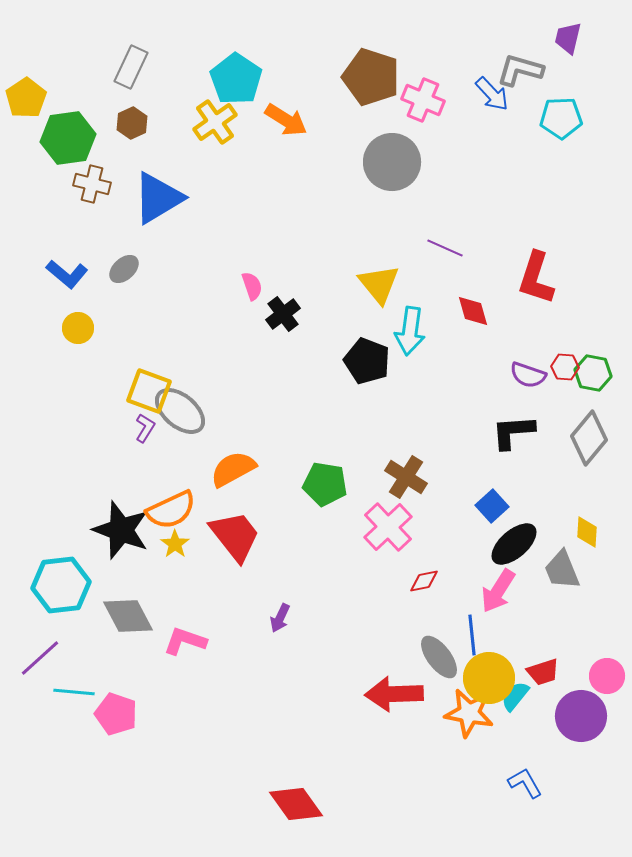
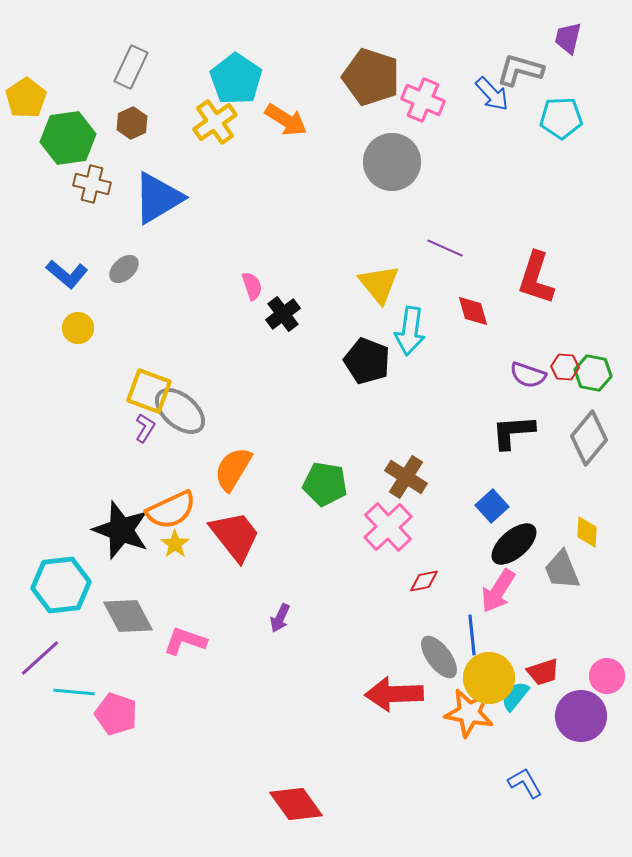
orange semicircle at (233, 469): rotated 30 degrees counterclockwise
